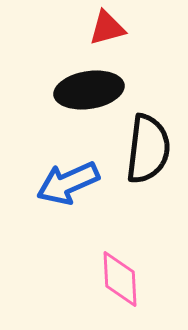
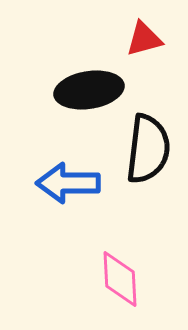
red triangle: moved 37 px right, 11 px down
blue arrow: rotated 24 degrees clockwise
